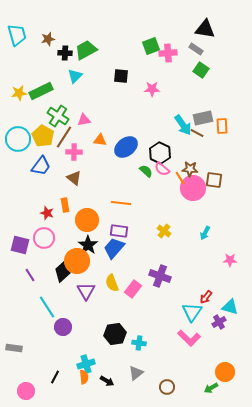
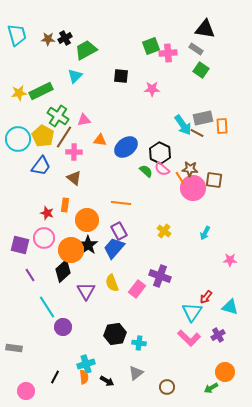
brown star at (48, 39): rotated 16 degrees clockwise
black cross at (65, 53): moved 15 px up; rotated 32 degrees counterclockwise
orange rectangle at (65, 205): rotated 16 degrees clockwise
purple rectangle at (119, 231): rotated 54 degrees clockwise
orange circle at (77, 261): moved 6 px left, 11 px up
pink rectangle at (133, 289): moved 4 px right
purple cross at (219, 322): moved 1 px left, 13 px down
